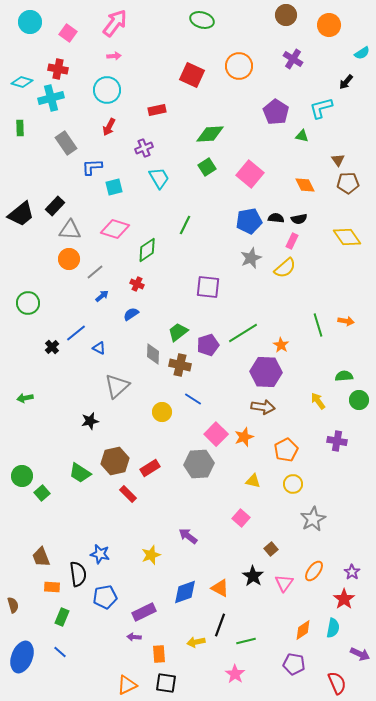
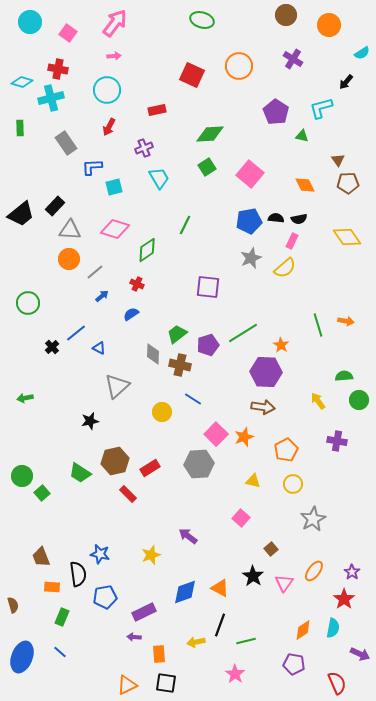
green trapezoid at (178, 332): moved 1 px left, 2 px down
